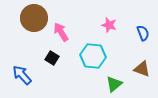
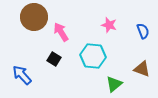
brown circle: moved 1 px up
blue semicircle: moved 2 px up
black square: moved 2 px right, 1 px down
